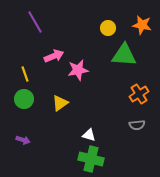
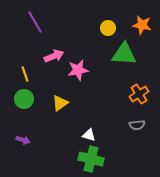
green triangle: moved 1 px up
